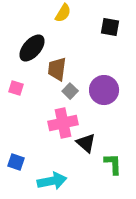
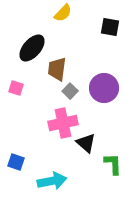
yellow semicircle: rotated 12 degrees clockwise
purple circle: moved 2 px up
